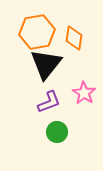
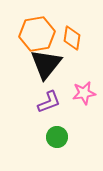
orange hexagon: moved 2 px down
orange diamond: moved 2 px left
pink star: rotated 30 degrees clockwise
green circle: moved 5 px down
